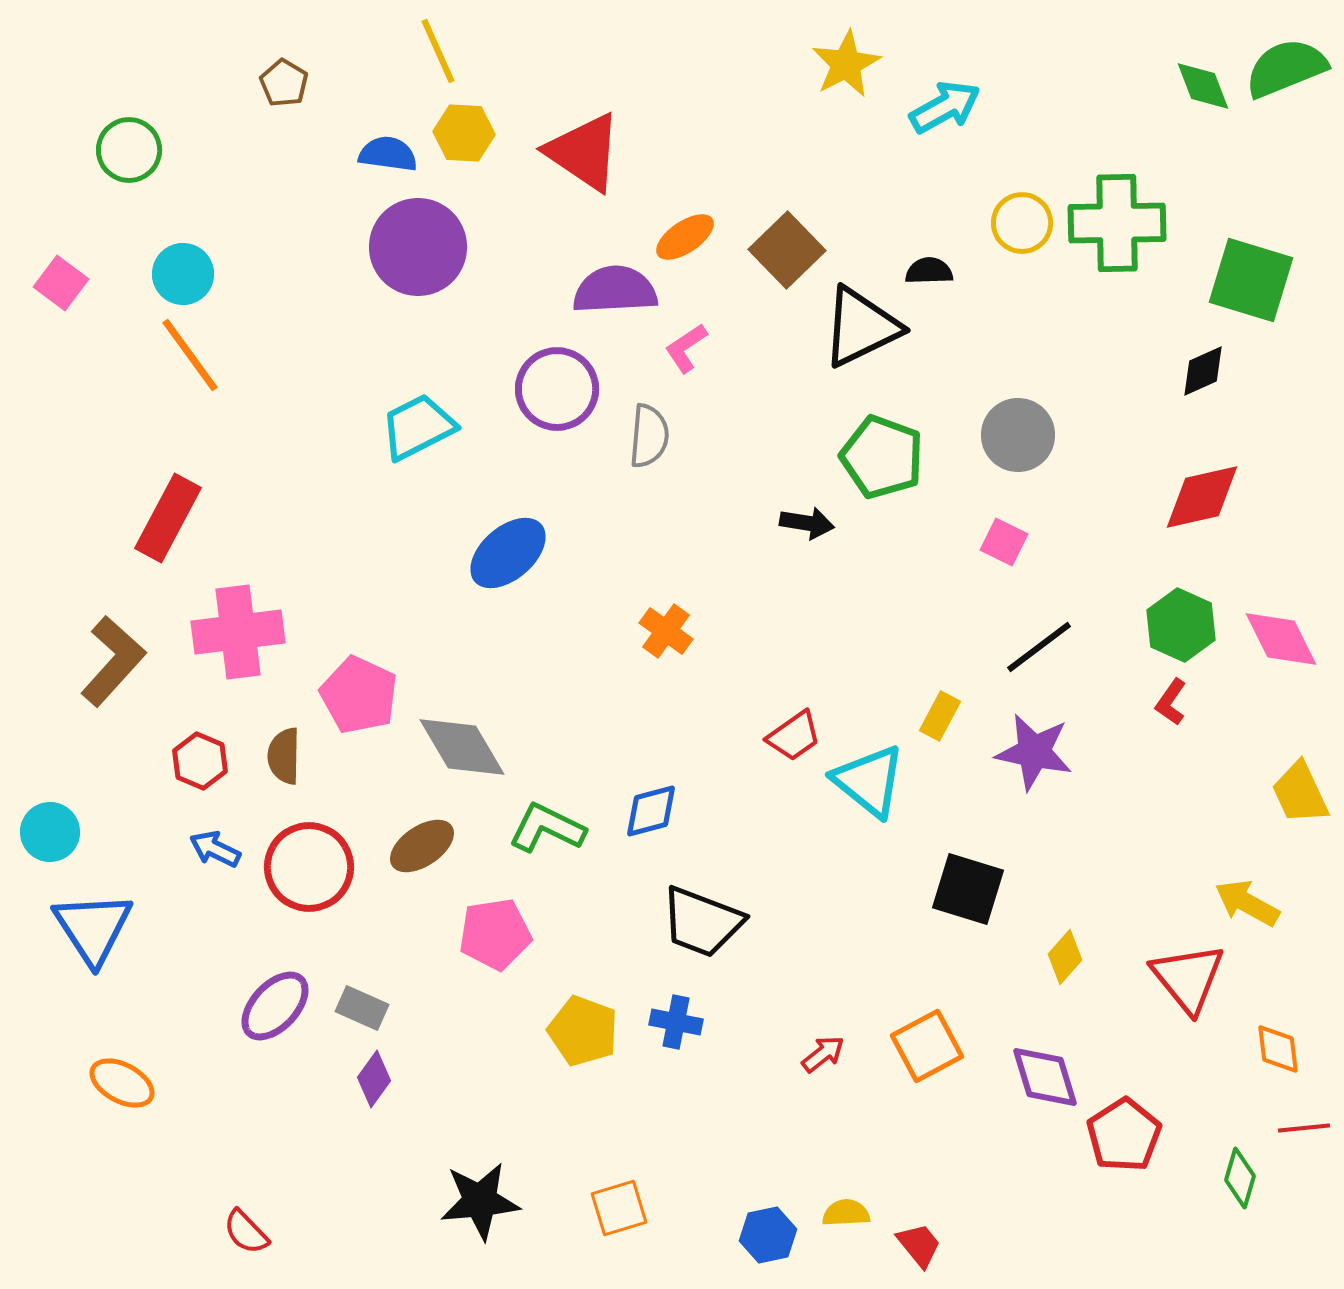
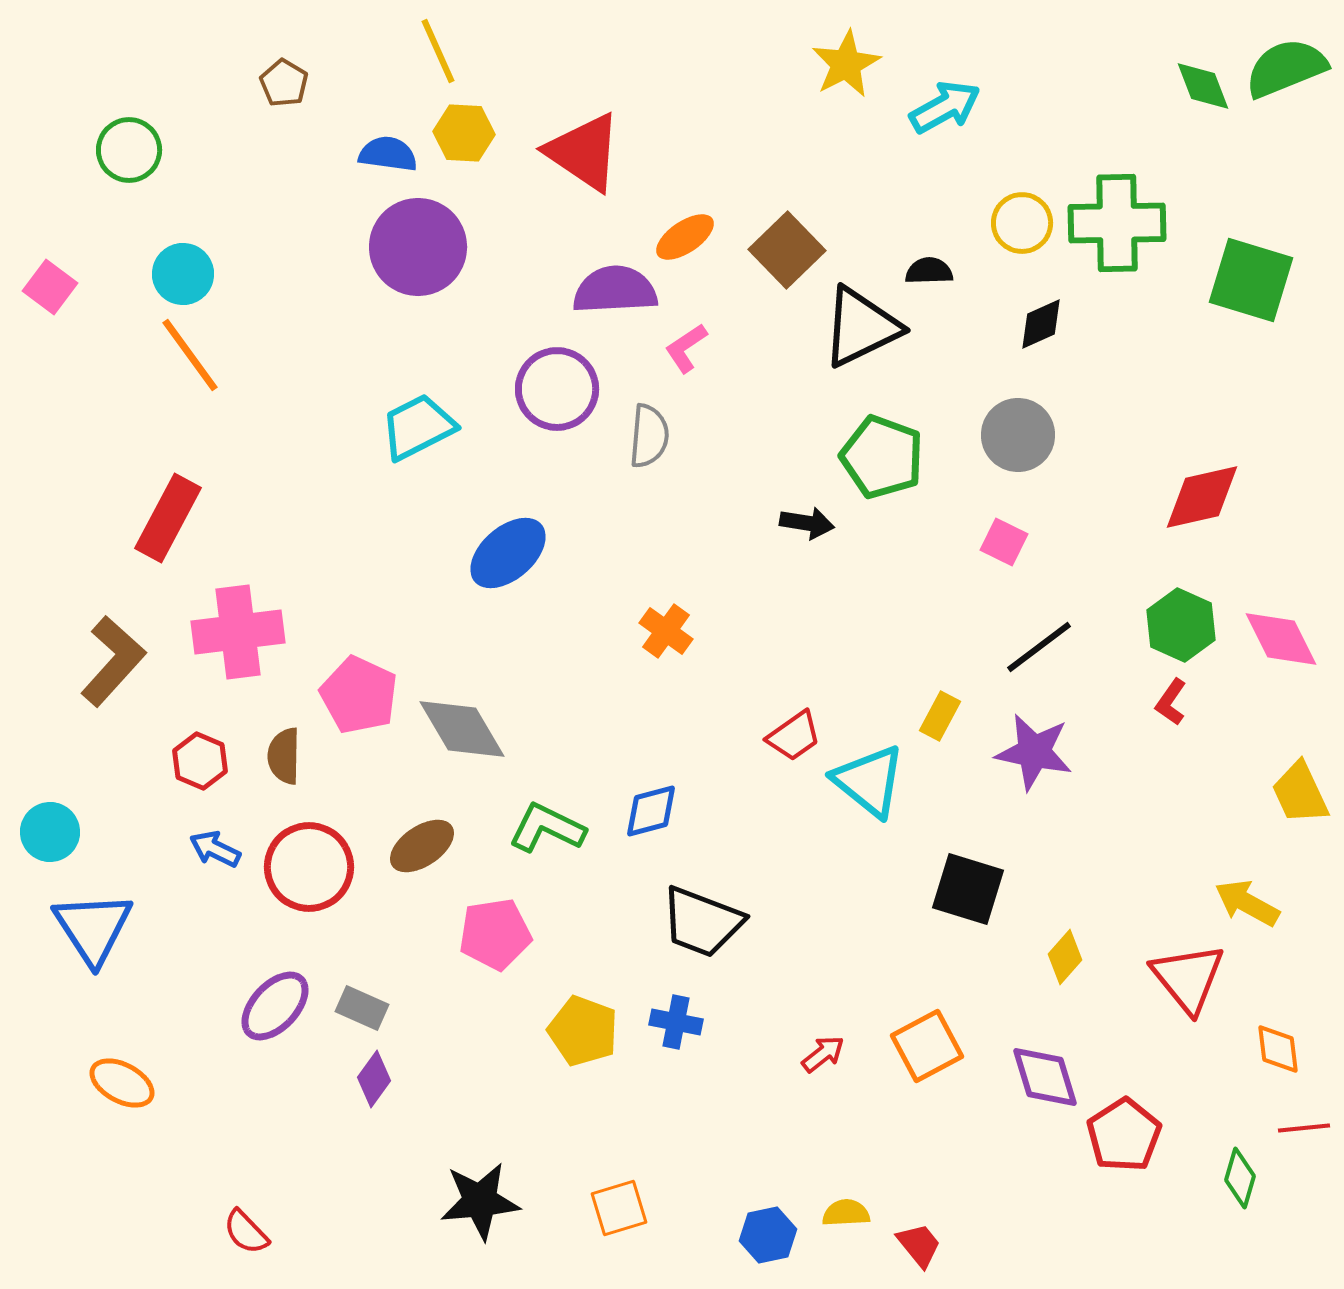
pink square at (61, 283): moved 11 px left, 4 px down
black diamond at (1203, 371): moved 162 px left, 47 px up
gray diamond at (462, 747): moved 18 px up
